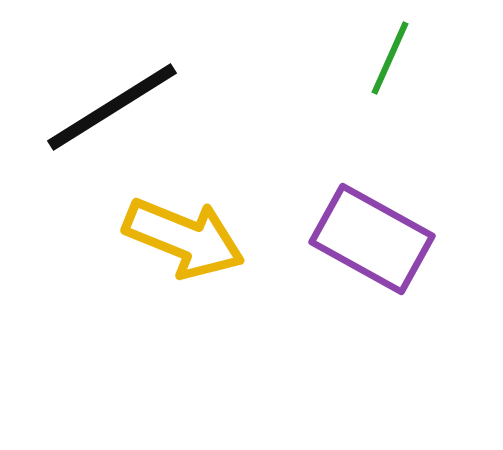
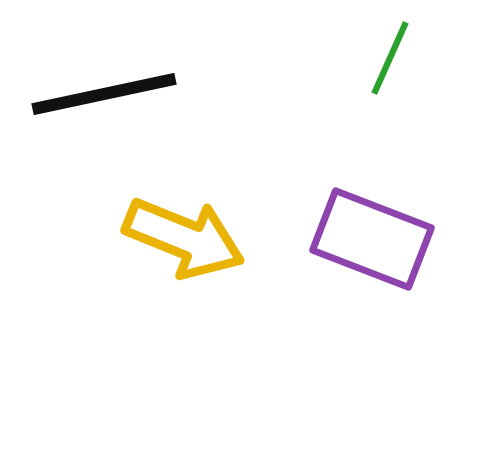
black line: moved 8 px left, 13 px up; rotated 20 degrees clockwise
purple rectangle: rotated 8 degrees counterclockwise
